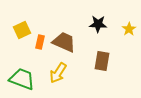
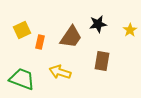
black star: rotated 12 degrees counterclockwise
yellow star: moved 1 px right, 1 px down
brown trapezoid: moved 7 px right, 5 px up; rotated 100 degrees clockwise
yellow arrow: moved 2 px right, 1 px up; rotated 75 degrees clockwise
